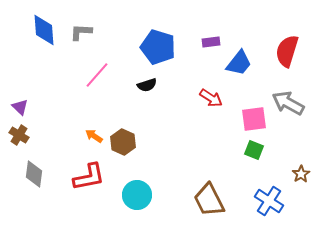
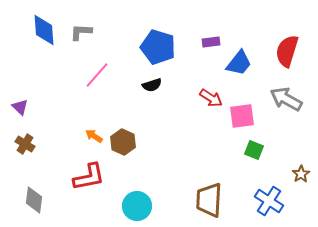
black semicircle: moved 5 px right
gray arrow: moved 2 px left, 4 px up
pink square: moved 12 px left, 3 px up
brown cross: moved 6 px right, 9 px down
gray diamond: moved 26 px down
cyan circle: moved 11 px down
brown trapezoid: rotated 30 degrees clockwise
